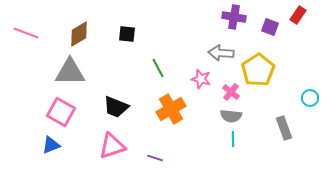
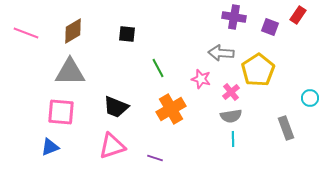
brown diamond: moved 6 px left, 3 px up
pink cross: rotated 12 degrees clockwise
pink square: rotated 24 degrees counterclockwise
gray semicircle: rotated 15 degrees counterclockwise
gray rectangle: moved 2 px right
blue triangle: moved 1 px left, 2 px down
